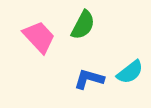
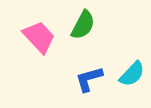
cyan semicircle: moved 2 px right, 2 px down; rotated 8 degrees counterclockwise
blue L-shape: rotated 32 degrees counterclockwise
